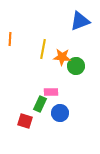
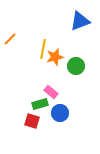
orange line: rotated 40 degrees clockwise
orange star: moved 7 px left; rotated 18 degrees counterclockwise
pink rectangle: rotated 40 degrees clockwise
green rectangle: rotated 49 degrees clockwise
red square: moved 7 px right
